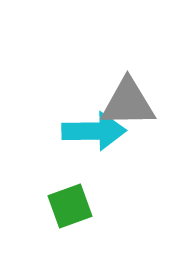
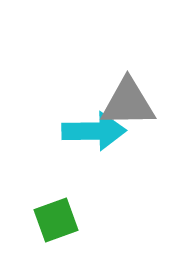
green square: moved 14 px left, 14 px down
